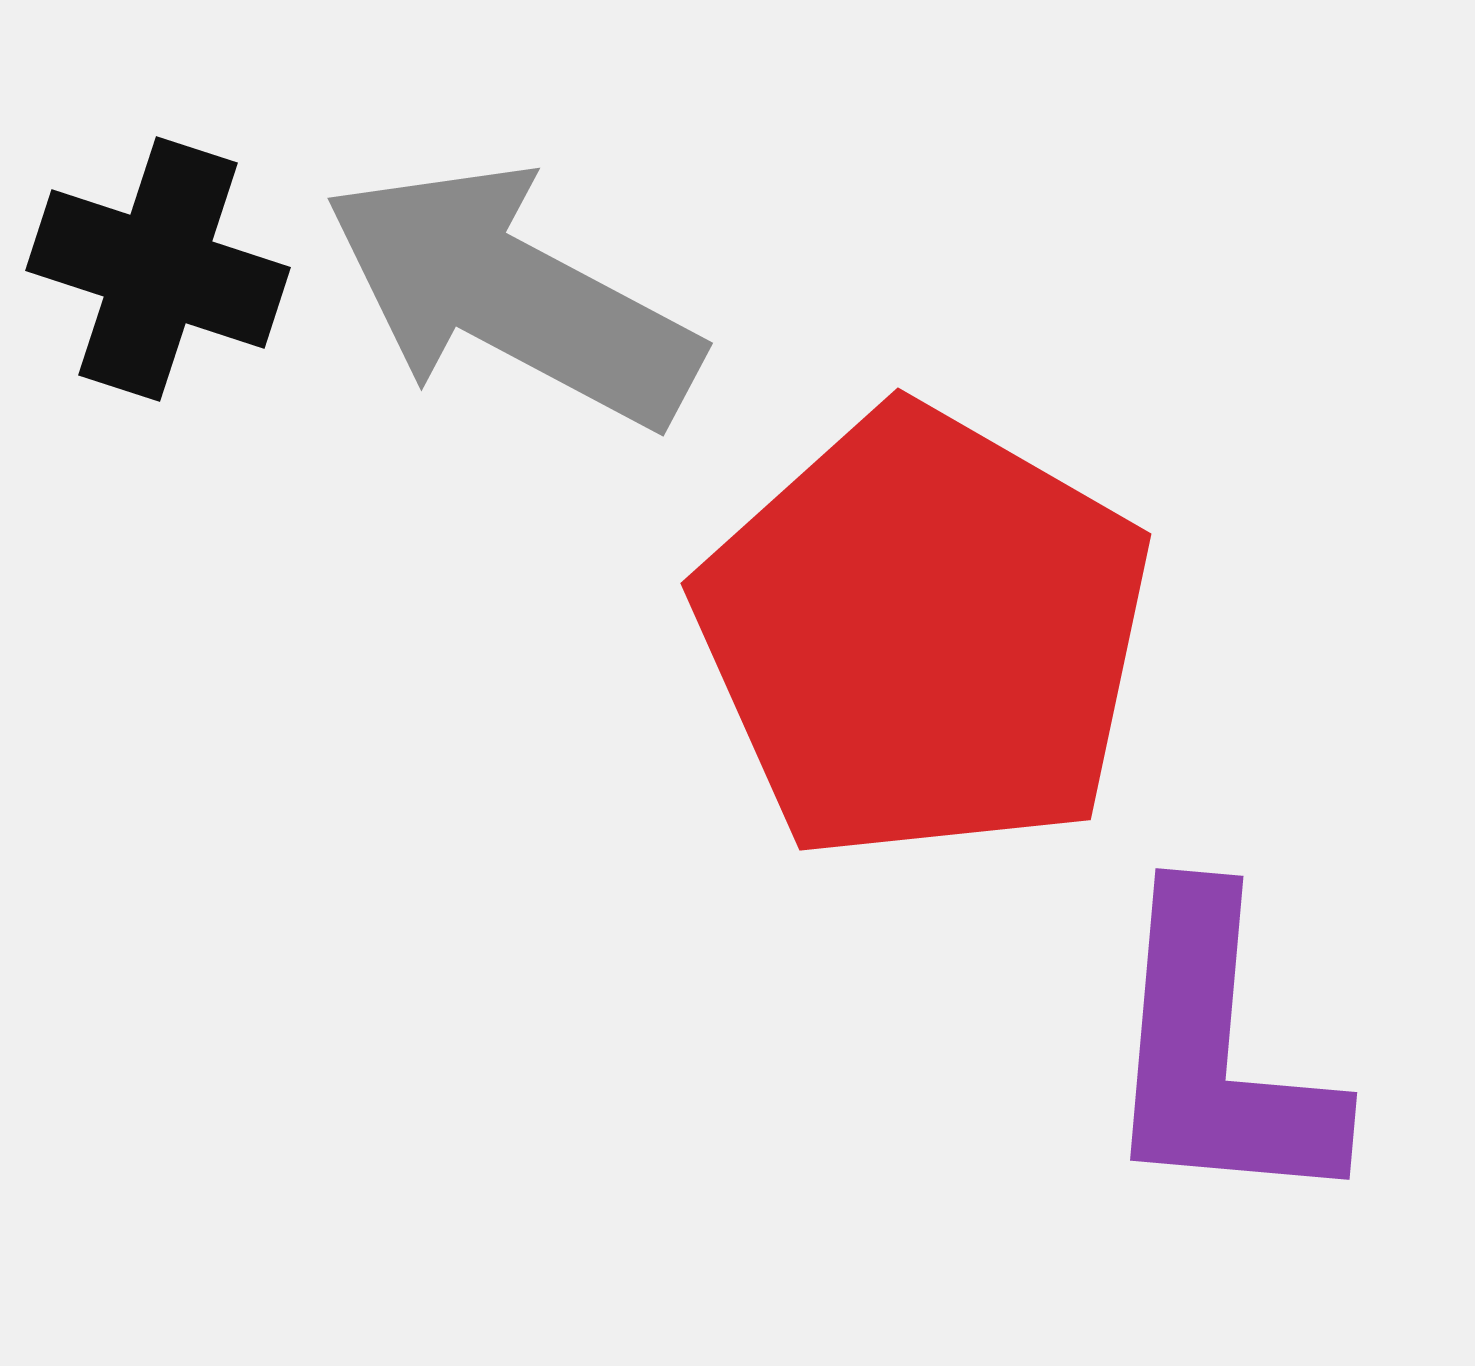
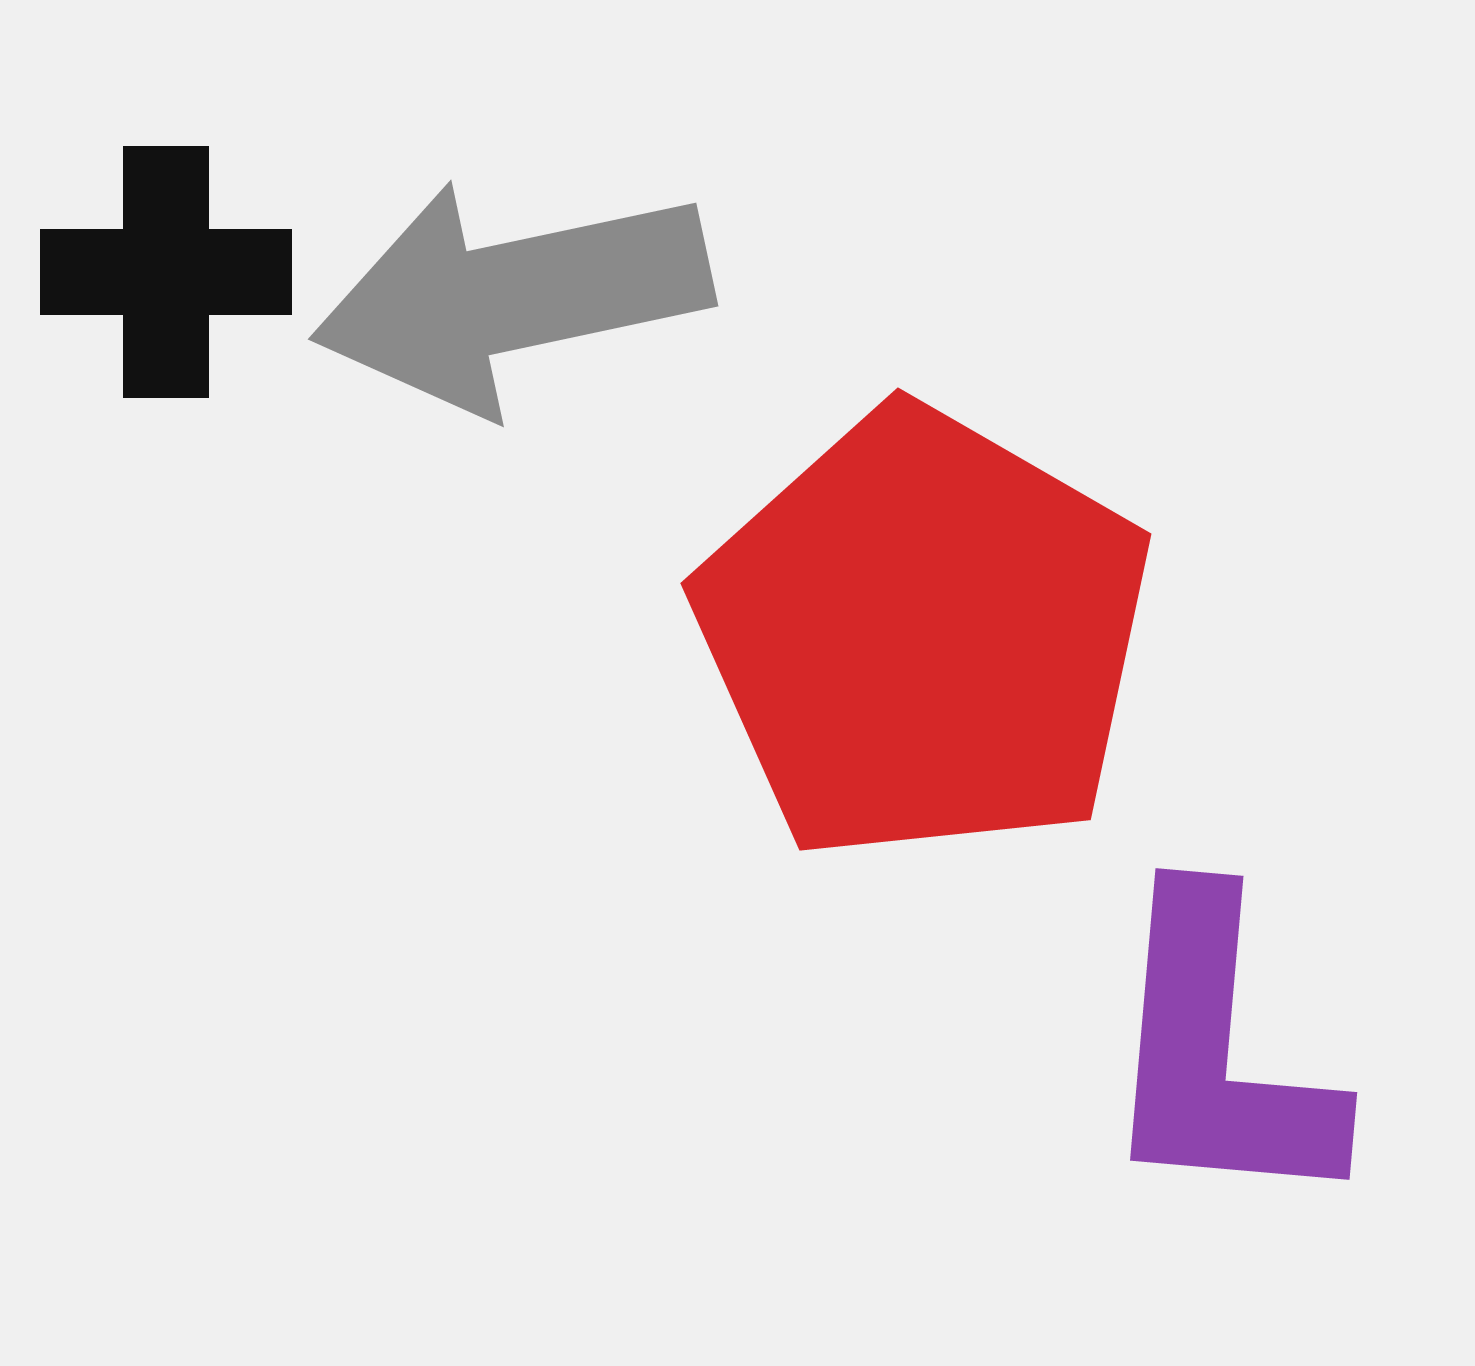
black cross: moved 8 px right, 3 px down; rotated 18 degrees counterclockwise
gray arrow: rotated 40 degrees counterclockwise
